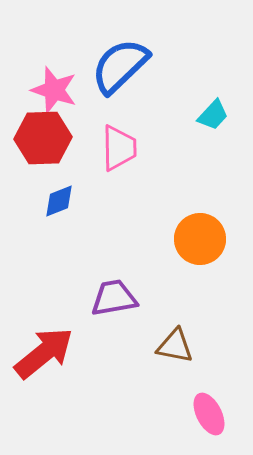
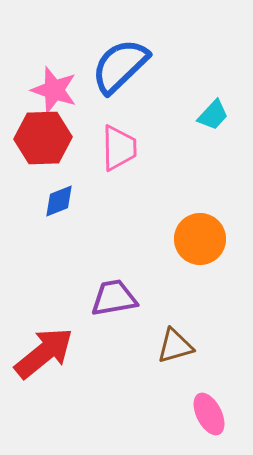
brown triangle: rotated 27 degrees counterclockwise
